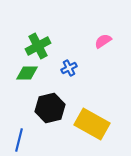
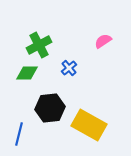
green cross: moved 1 px right, 1 px up
blue cross: rotated 14 degrees counterclockwise
black hexagon: rotated 8 degrees clockwise
yellow rectangle: moved 3 px left, 1 px down
blue line: moved 6 px up
